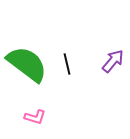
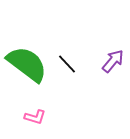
black line: rotated 30 degrees counterclockwise
